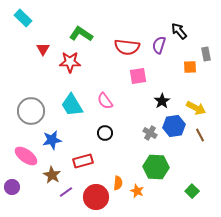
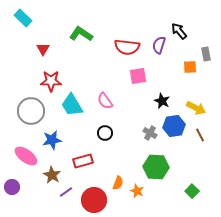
red star: moved 19 px left, 19 px down
black star: rotated 14 degrees counterclockwise
orange semicircle: rotated 16 degrees clockwise
red circle: moved 2 px left, 3 px down
